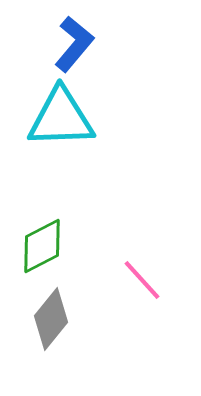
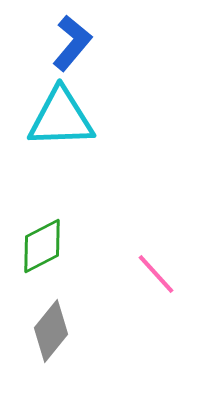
blue L-shape: moved 2 px left, 1 px up
pink line: moved 14 px right, 6 px up
gray diamond: moved 12 px down
